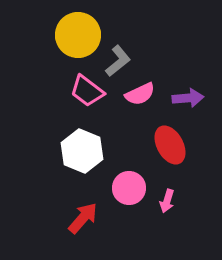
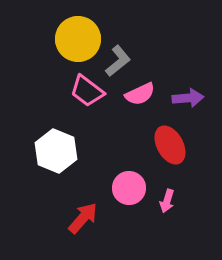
yellow circle: moved 4 px down
white hexagon: moved 26 px left
